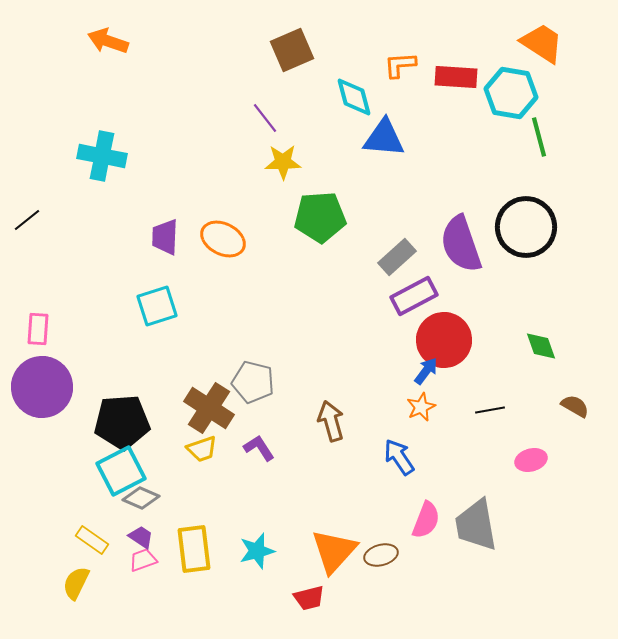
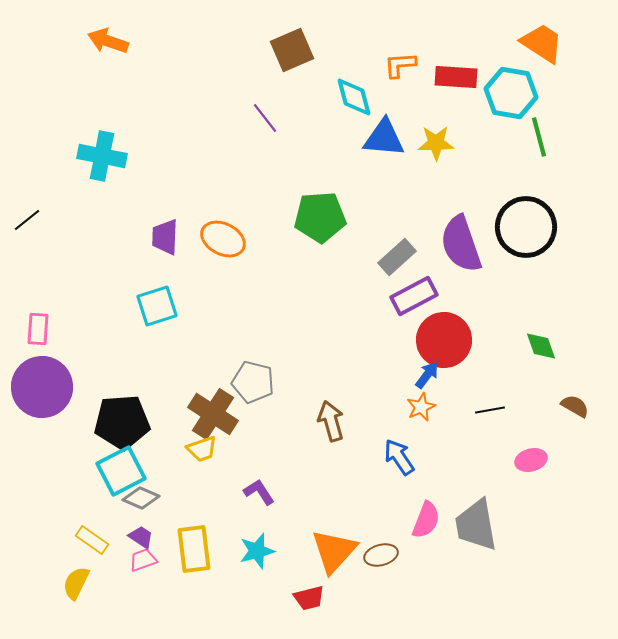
yellow star at (283, 162): moved 153 px right, 19 px up
blue arrow at (426, 371): moved 1 px right, 4 px down
brown cross at (209, 408): moved 4 px right, 6 px down
purple L-shape at (259, 448): moved 44 px down
